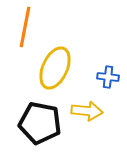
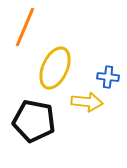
orange line: rotated 12 degrees clockwise
yellow arrow: moved 9 px up
black pentagon: moved 6 px left, 2 px up
